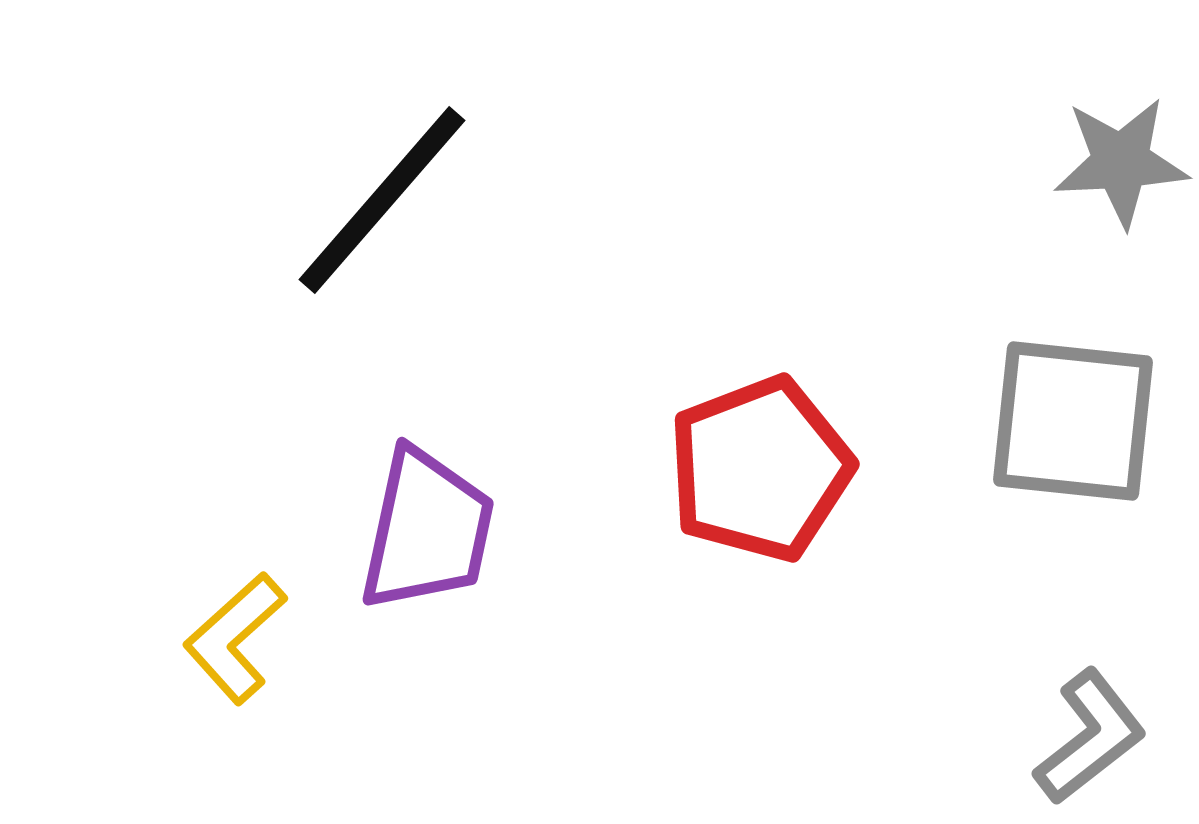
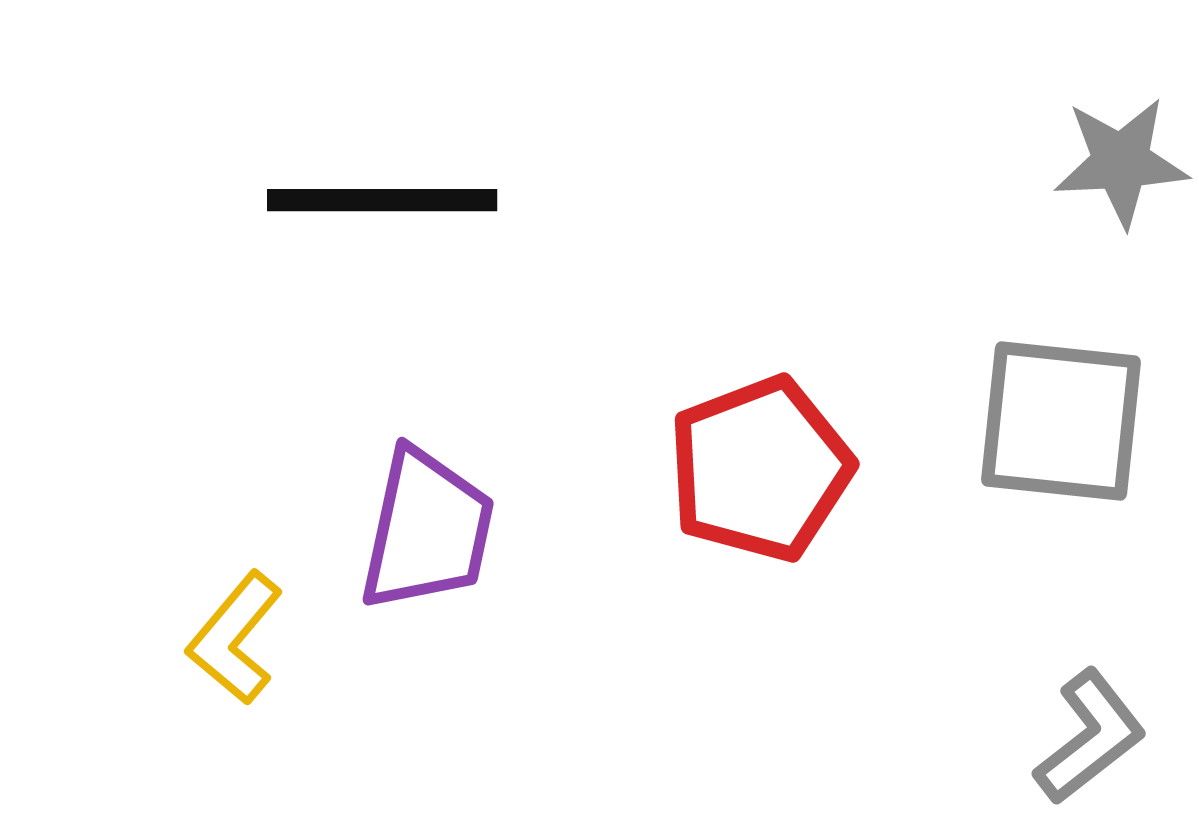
black line: rotated 49 degrees clockwise
gray square: moved 12 px left
yellow L-shape: rotated 8 degrees counterclockwise
